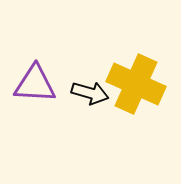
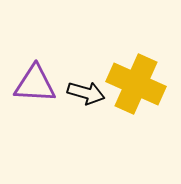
black arrow: moved 4 px left
